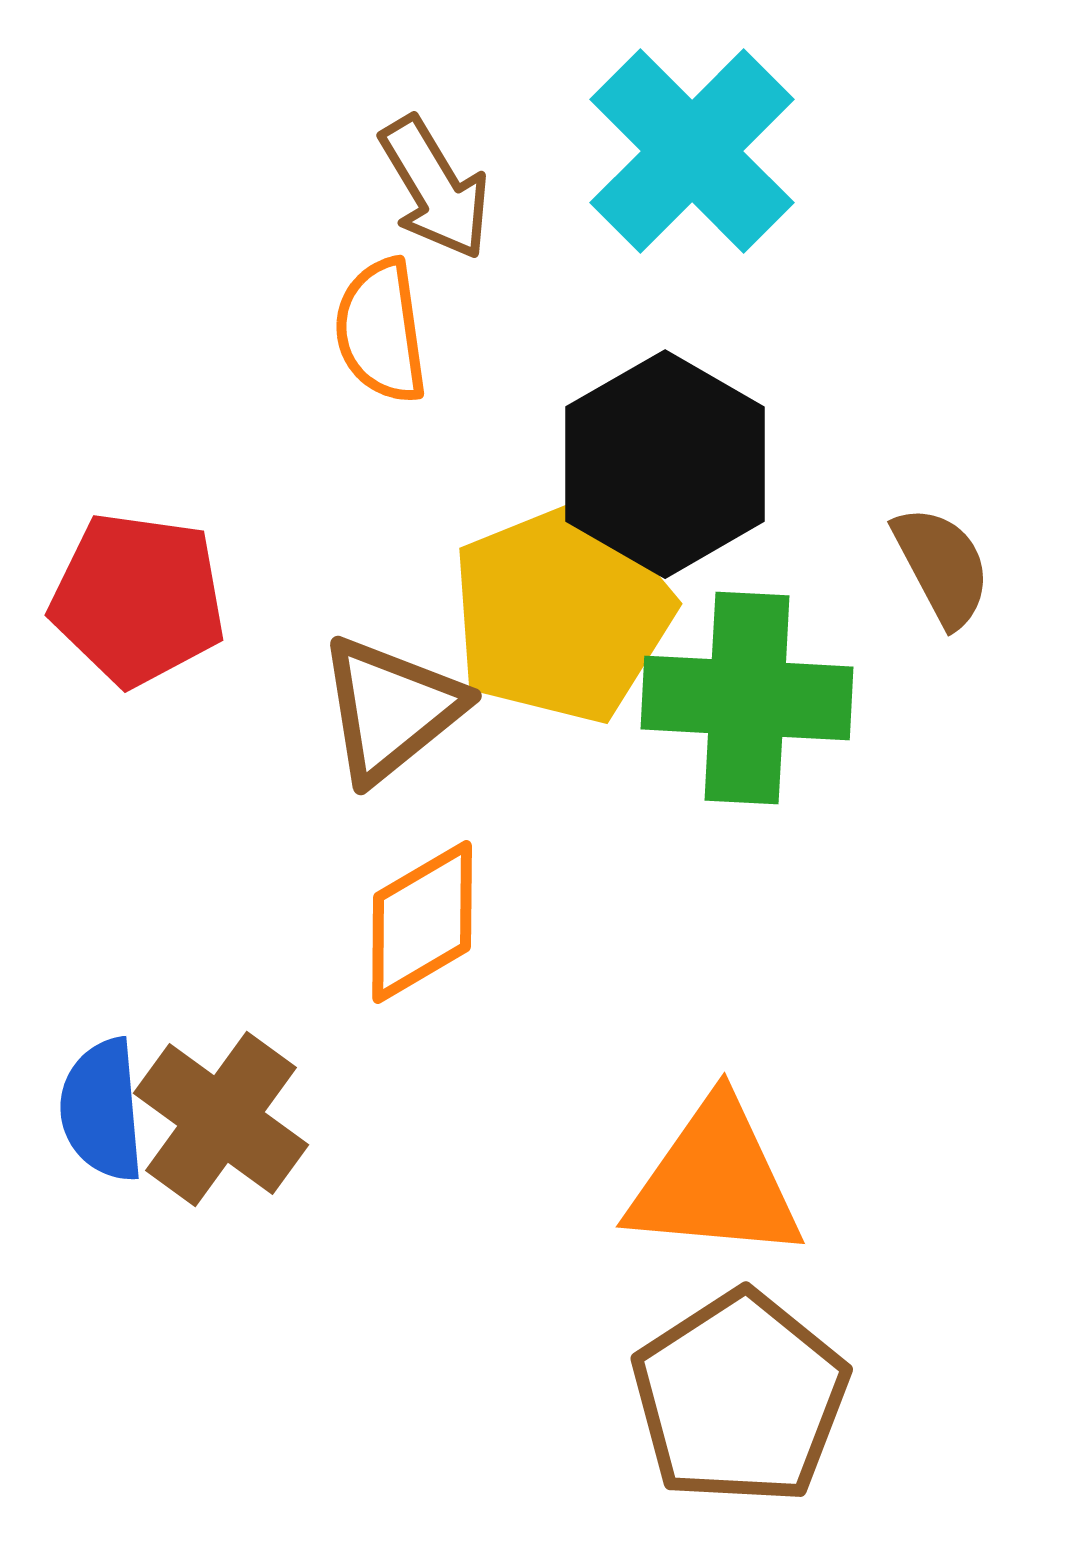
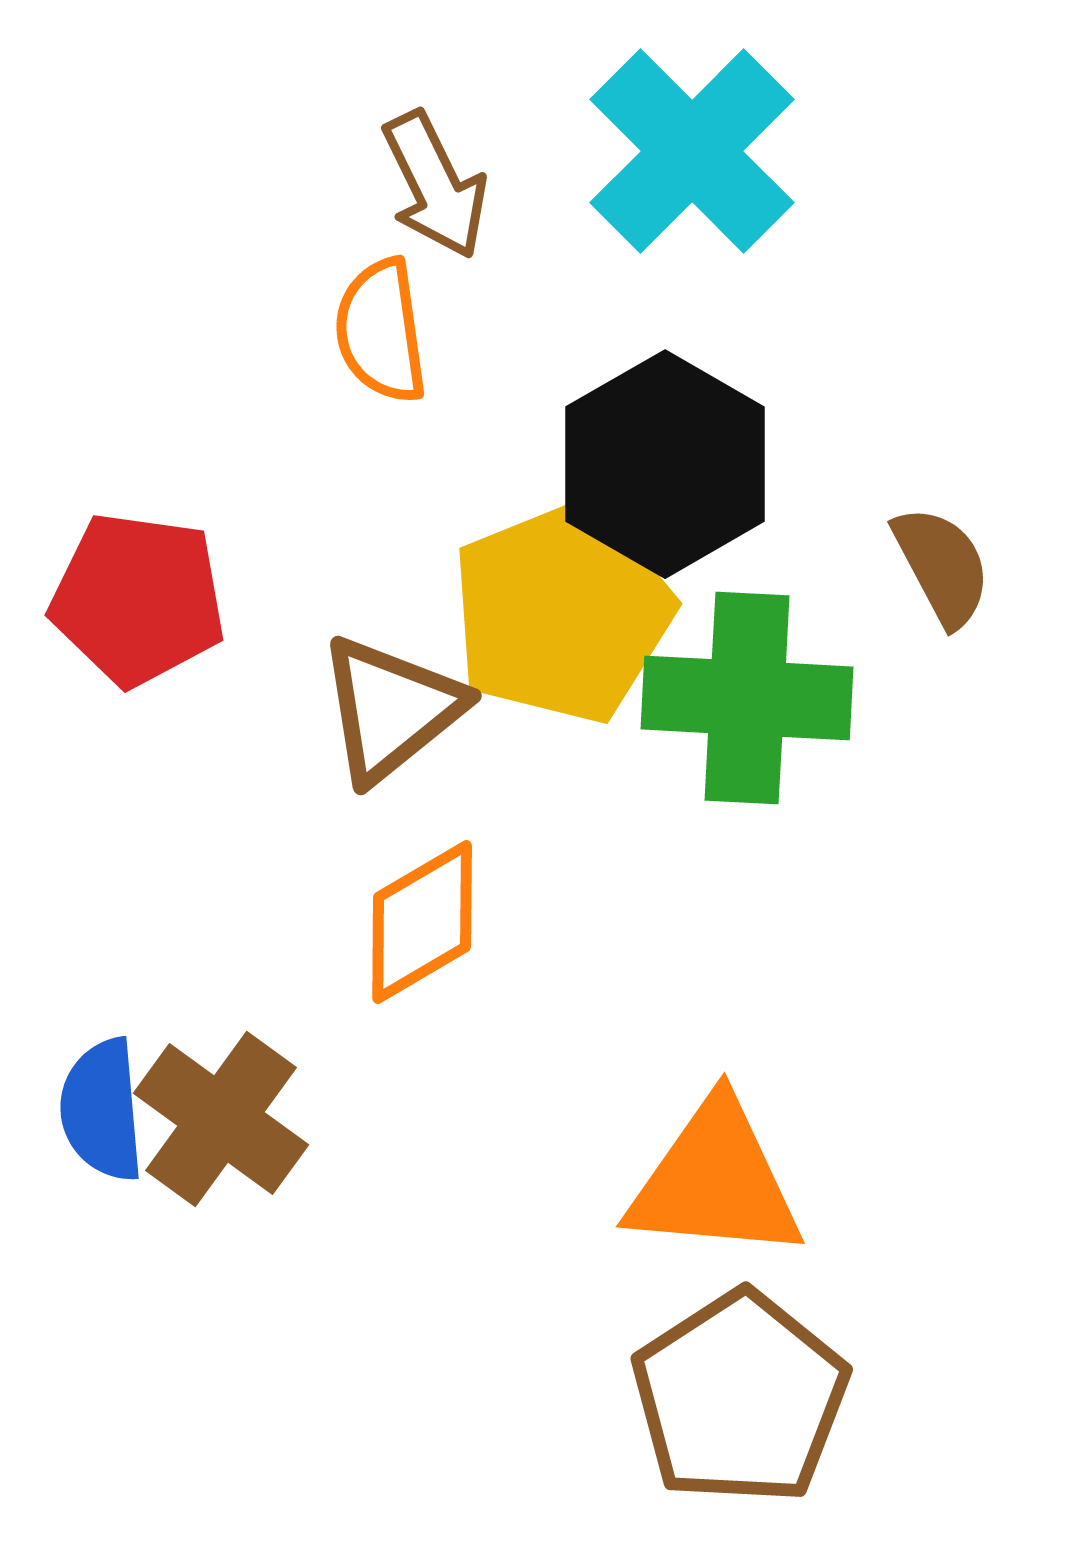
brown arrow: moved 3 px up; rotated 5 degrees clockwise
